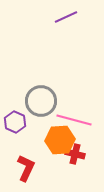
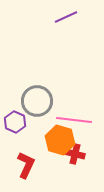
gray circle: moved 4 px left
pink line: rotated 8 degrees counterclockwise
orange hexagon: rotated 20 degrees clockwise
red L-shape: moved 3 px up
